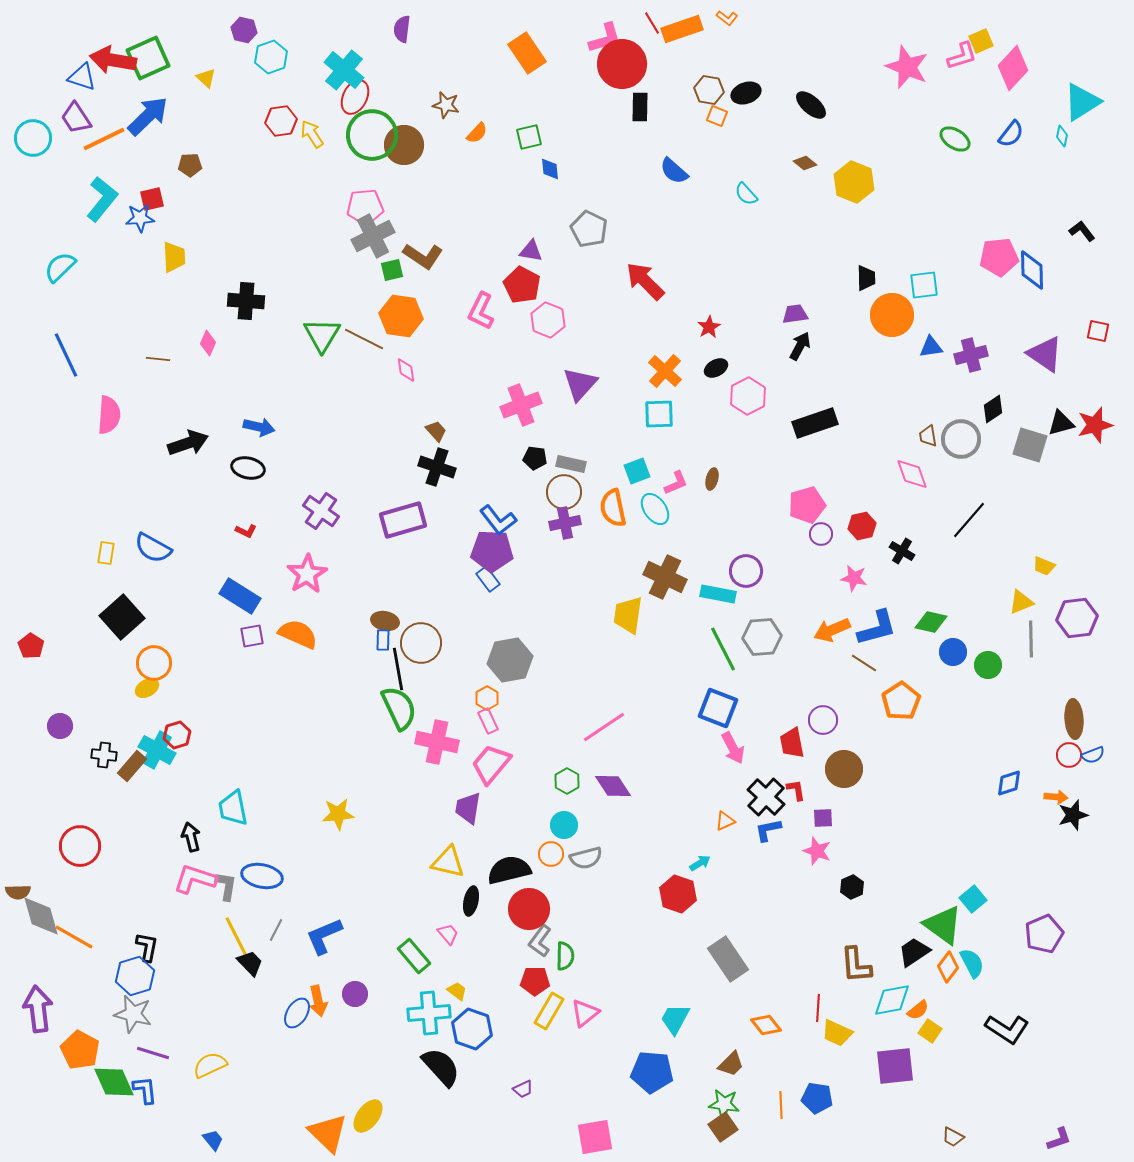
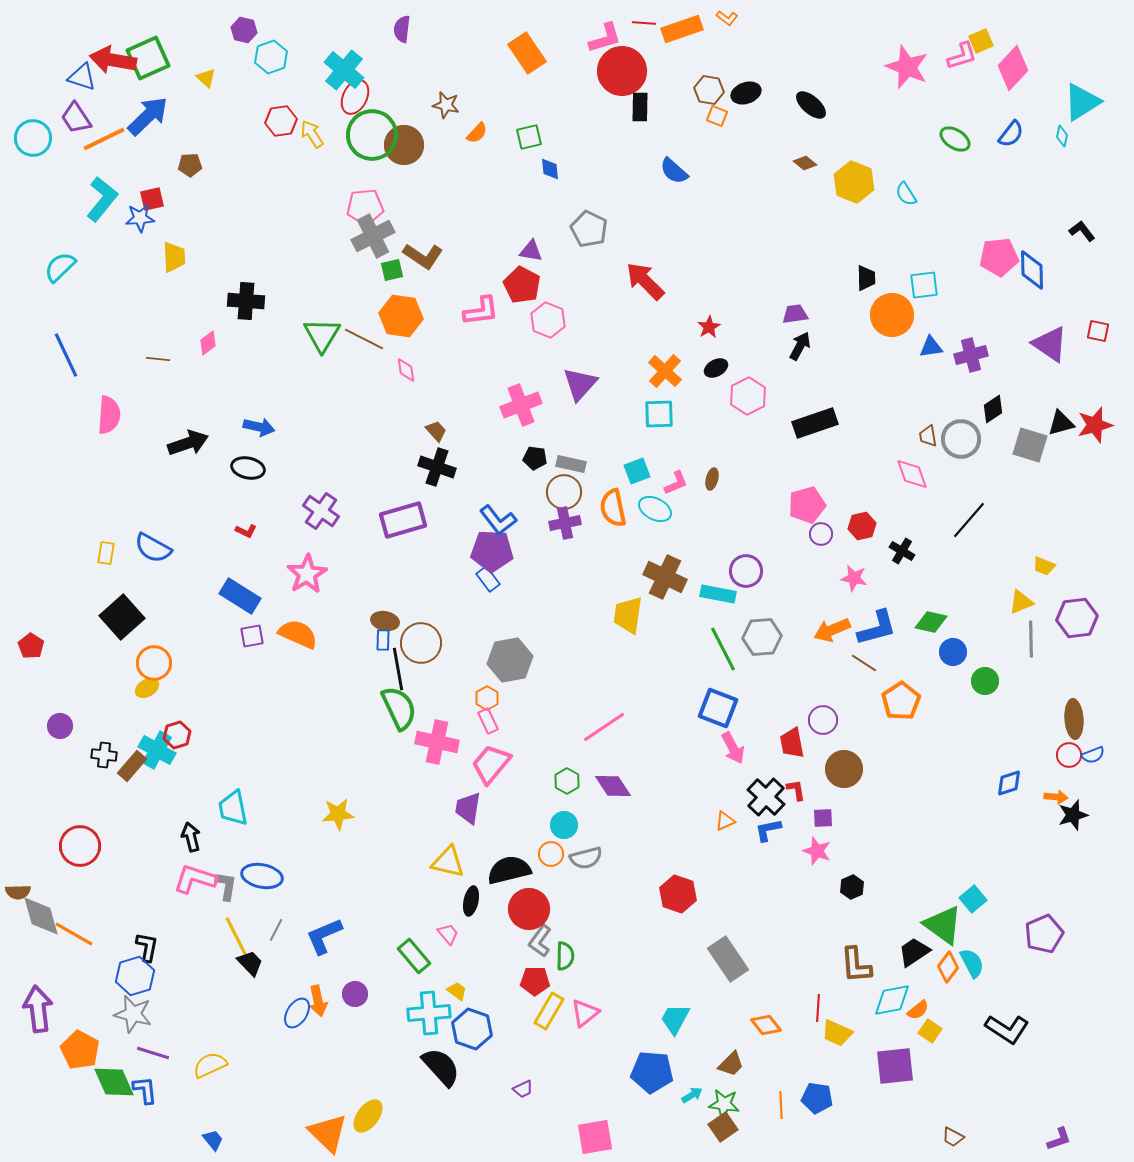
red line at (652, 23): moved 8 px left; rotated 55 degrees counterclockwise
red circle at (622, 64): moved 7 px down
cyan semicircle at (746, 194): moved 160 px right; rotated 10 degrees clockwise
pink L-shape at (481, 311): rotated 123 degrees counterclockwise
pink diamond at (208, 343): rotated 30 degrees clockwise
purple triangle at (1045, 354): moved 5 px right, 10 px up
cyan ellipse at (655, 509): rotated 28 degrees counterclockwise
green circle at (988, 665): moved 3 px left, 16 px down
cyan arrow at (700, 863): moved 8 px left, 232 px down
orange line at (74, 937): moved 3 px up
